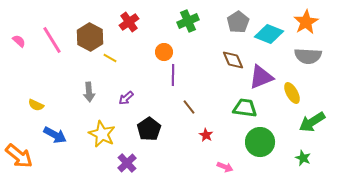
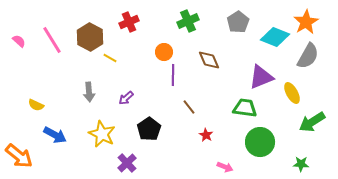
red cross: rotated 12 degrees clockwise
cyan diamond: moved 6 px right, 3 px down
gray semicircle: rotated 64 degrees counterclockwise
brown diamond: moved 24 px left
green star: moved 2 px left, 6 px down; rotated 21 degrees counterclockwise
